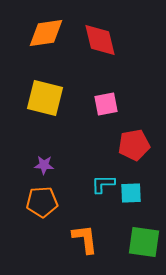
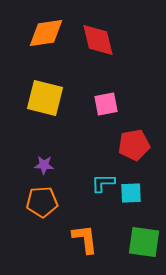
red diamond: moved 2 px left
cyan L-shape: moved 1 px up
